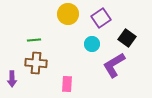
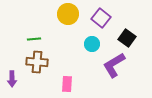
purple square: rotated 18 degrees counterclockwise
green line: moved 1 px up
brown cross: moved 1 px right, 1 px up
